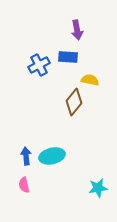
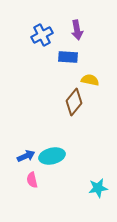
blue cross: moved 3 px right, 30 px up
blue arrow: rotated 72 degrees clockwise
pink semicircle: moved 8 px right, 5 px up
